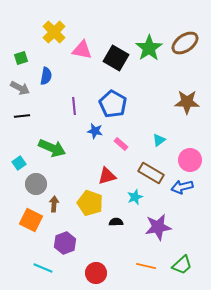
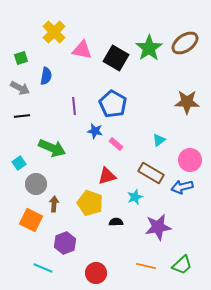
pink rectangle: moved 5 px left
